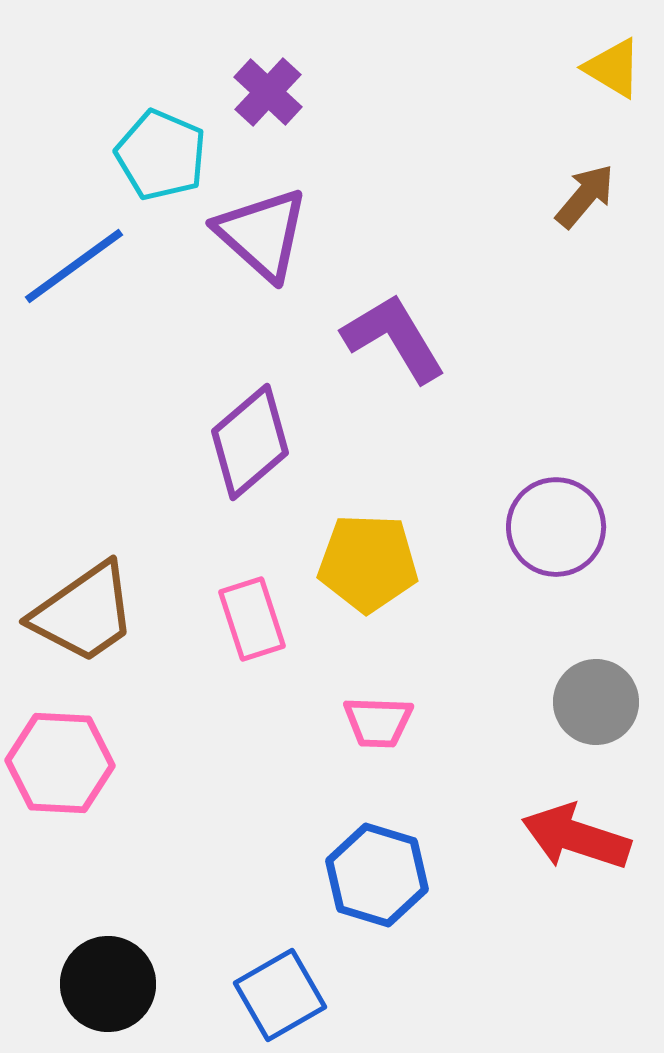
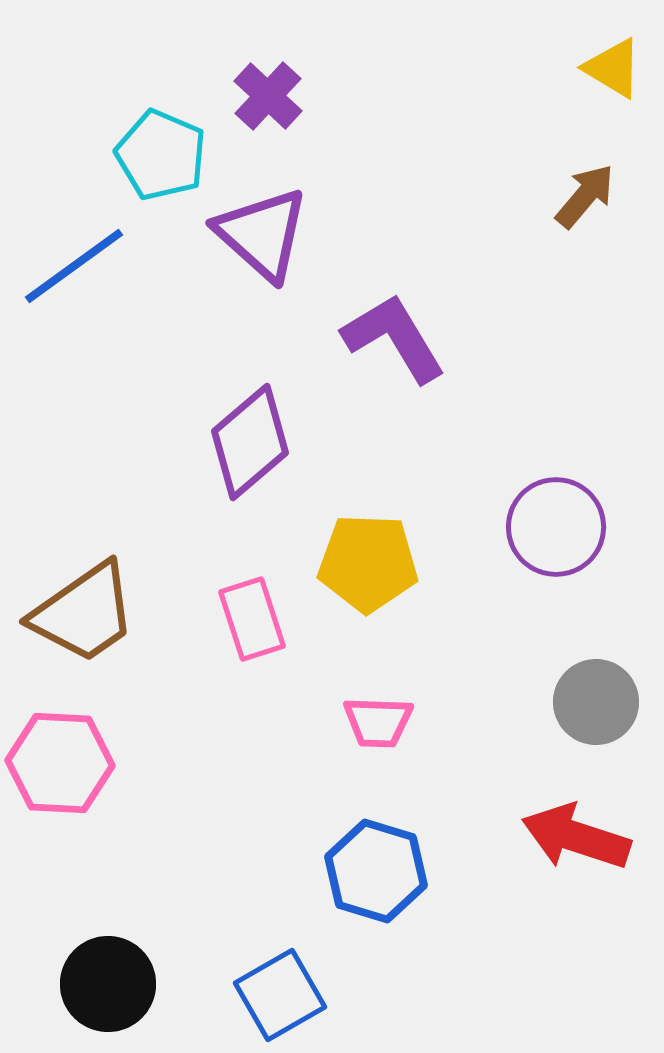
purple cross: moved 4 px down
blue hexagon: moved 1 px left, 4 px up
